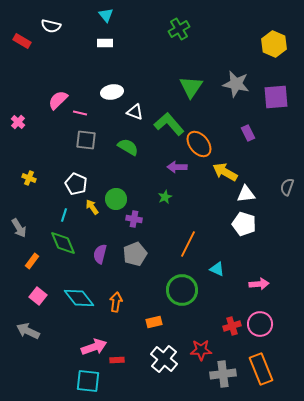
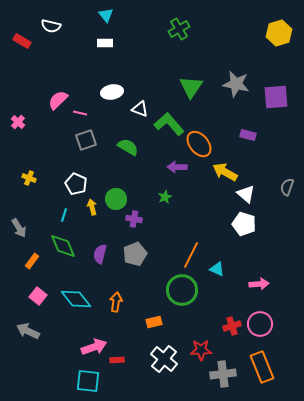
yellow hexagon at (274, 44): moved 5 px right, 11 px up; rotated 20 degrees clockwise
white triangle at (135, 112): moved 5 px right, 3 px up
purple rectangle at (248, 133): moved 2 px down; rotated 49 degrees counterclockwise
gray square at (86, 140): rotated 25 degrees counterclockwise
white triangle at (246, 194): rotated 48 degrees clockwise
yellow arrow at (92, 207): rotated 21 degrees clockwise
green diamond at (63, 243): moved 3 px down
orange line at (188, 244): moved 3 px right, 11 px down
cyan diamond at (79, 298): moved 3 px left, 1 px down
orange rectangle at (261, 369): moved 1 px right, 2 px up
